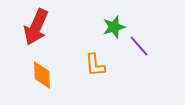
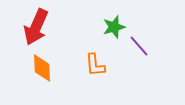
orange diamond: moved 7 px up
